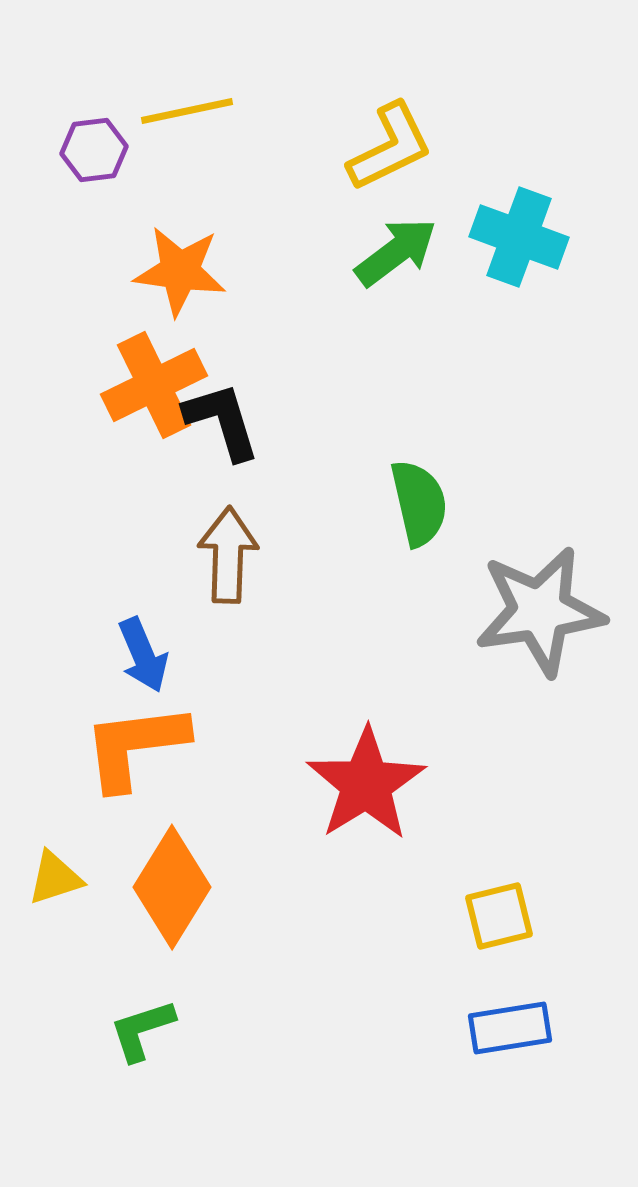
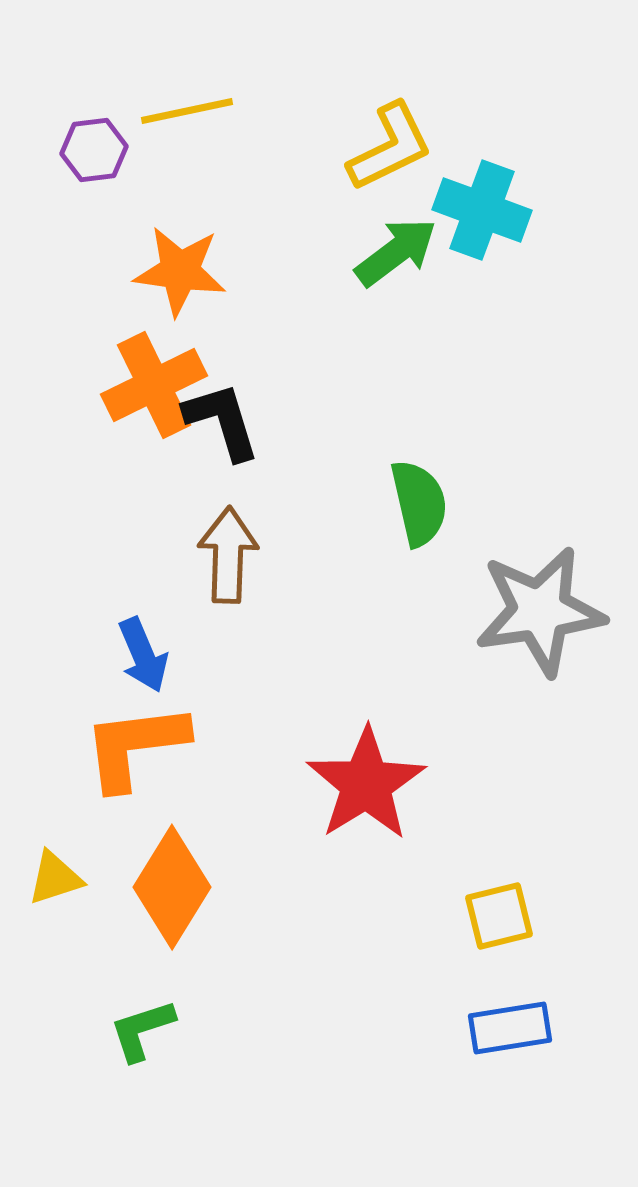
cyan cross: moved 37 px left, 27 px up
